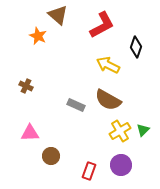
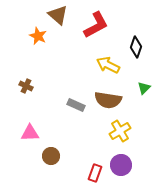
red L-shape: moved 6 px left
brown semicircle: rotated 20 degrees counterclockwise
green triangle: moved 1 px right, 42 px up
red rectangle: moved 6 px right, 2 px down
